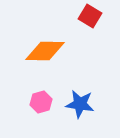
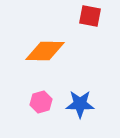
red square: rotated 20 degrees counterclockwise
blue star: rotated 8 degrees counterclockwise
